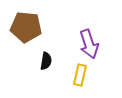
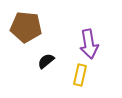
purple arrow: rotated 8 degrees clockwise
black semicircle: rotated 138 degrees counterclockwise
